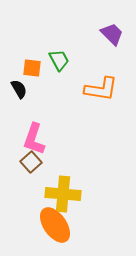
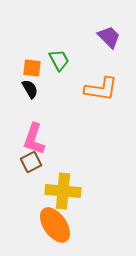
purple trapezoid: moved 3 px left, 3 px down
black semicircle: moved 11 px right
brown square: rotated 15 degrees clockwise
yellow cross: moved 3 px up
